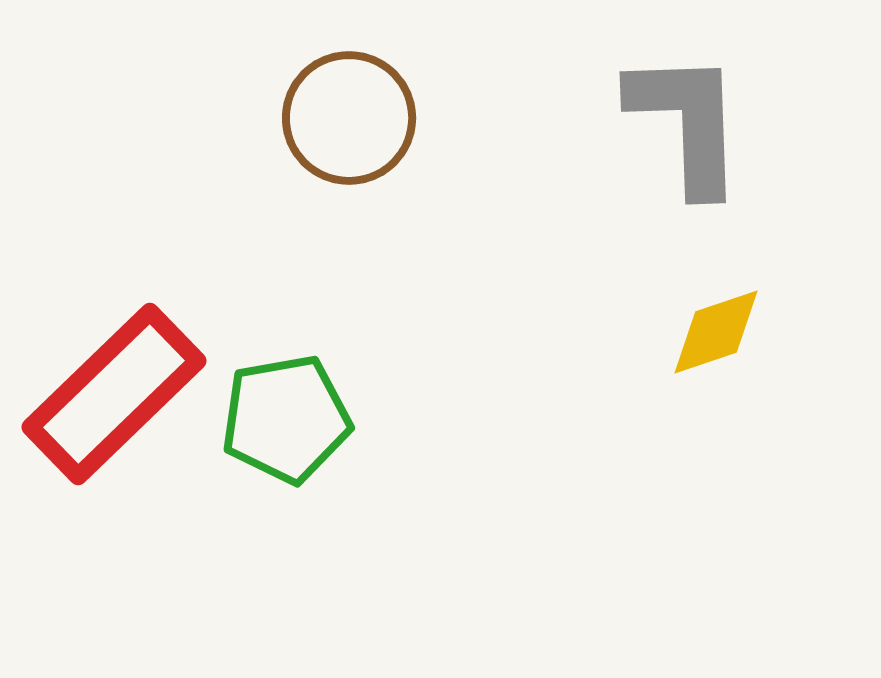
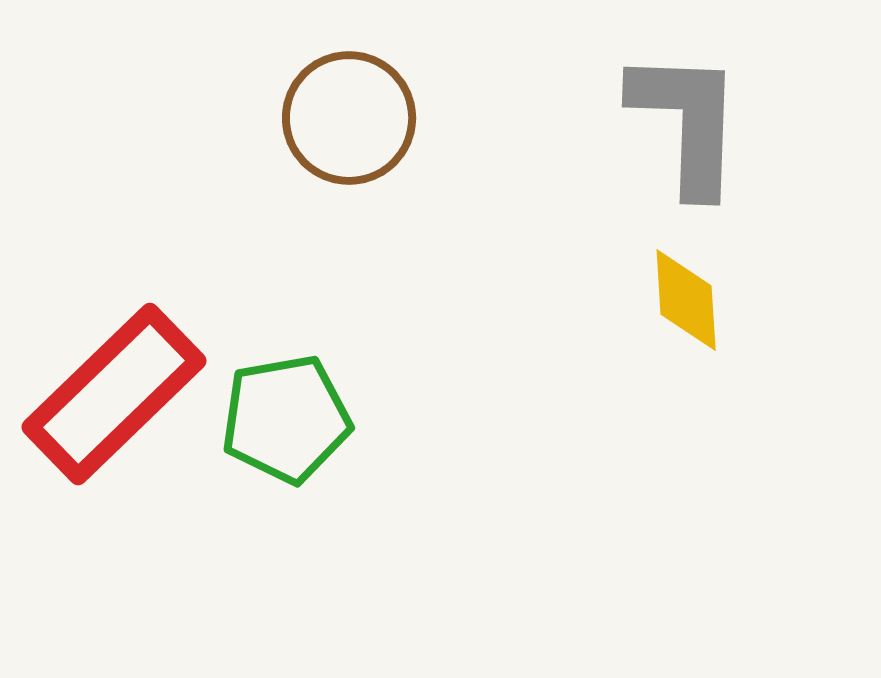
gray L-shape: rotated 4 degrees clockwise
yellow diamond: moved 30 px left, 32 px up; rotated 75 degrees counterclockwise
